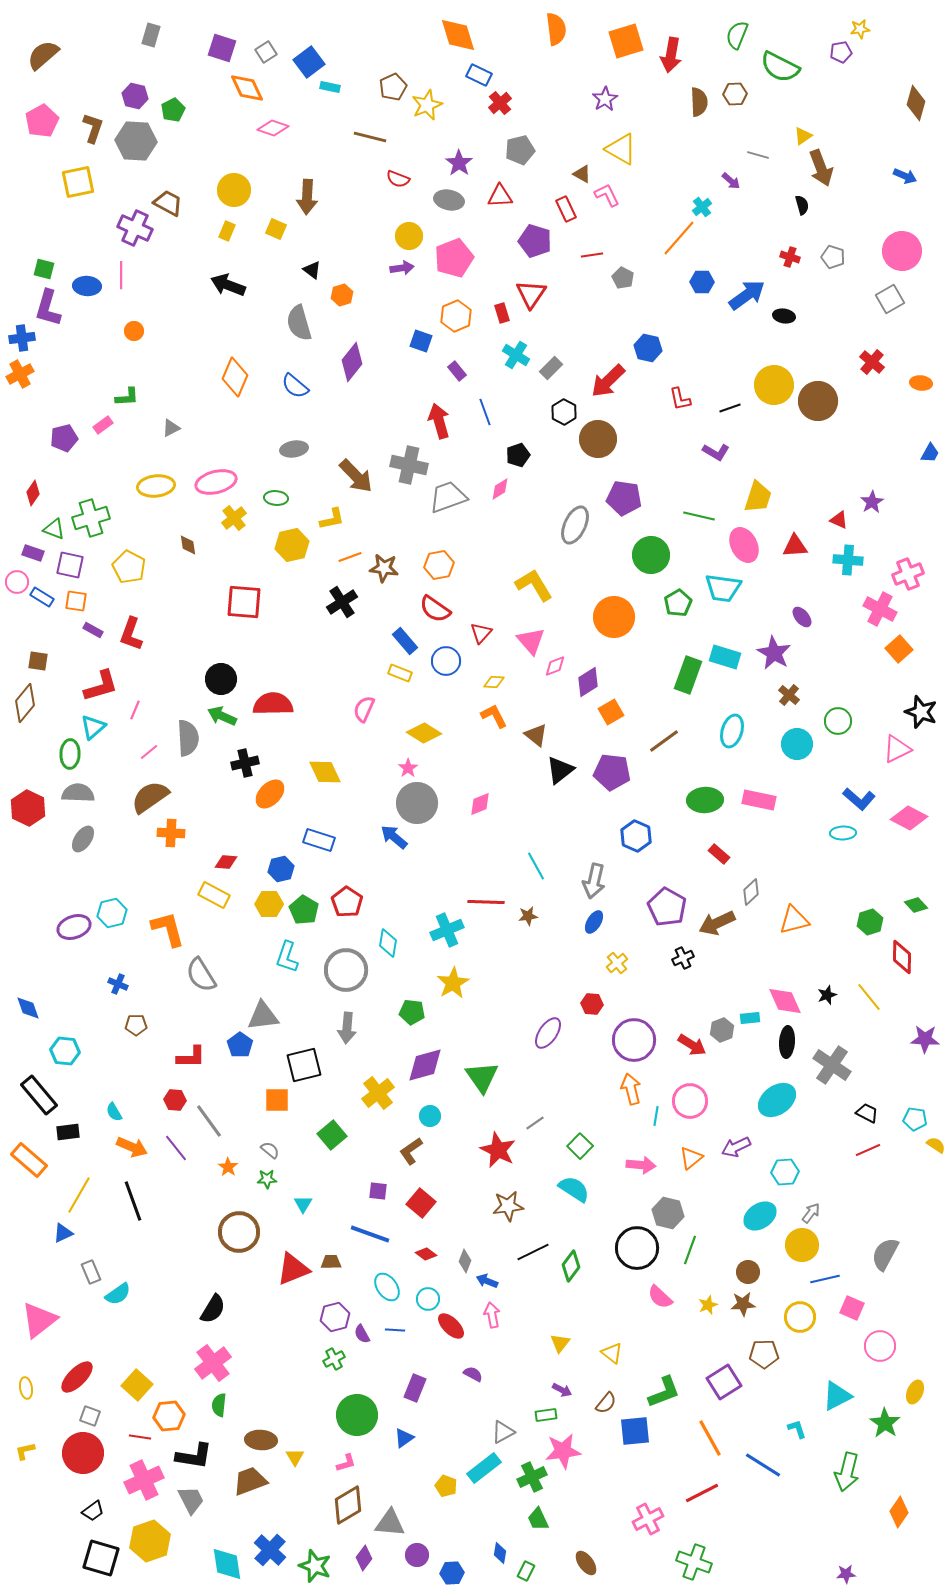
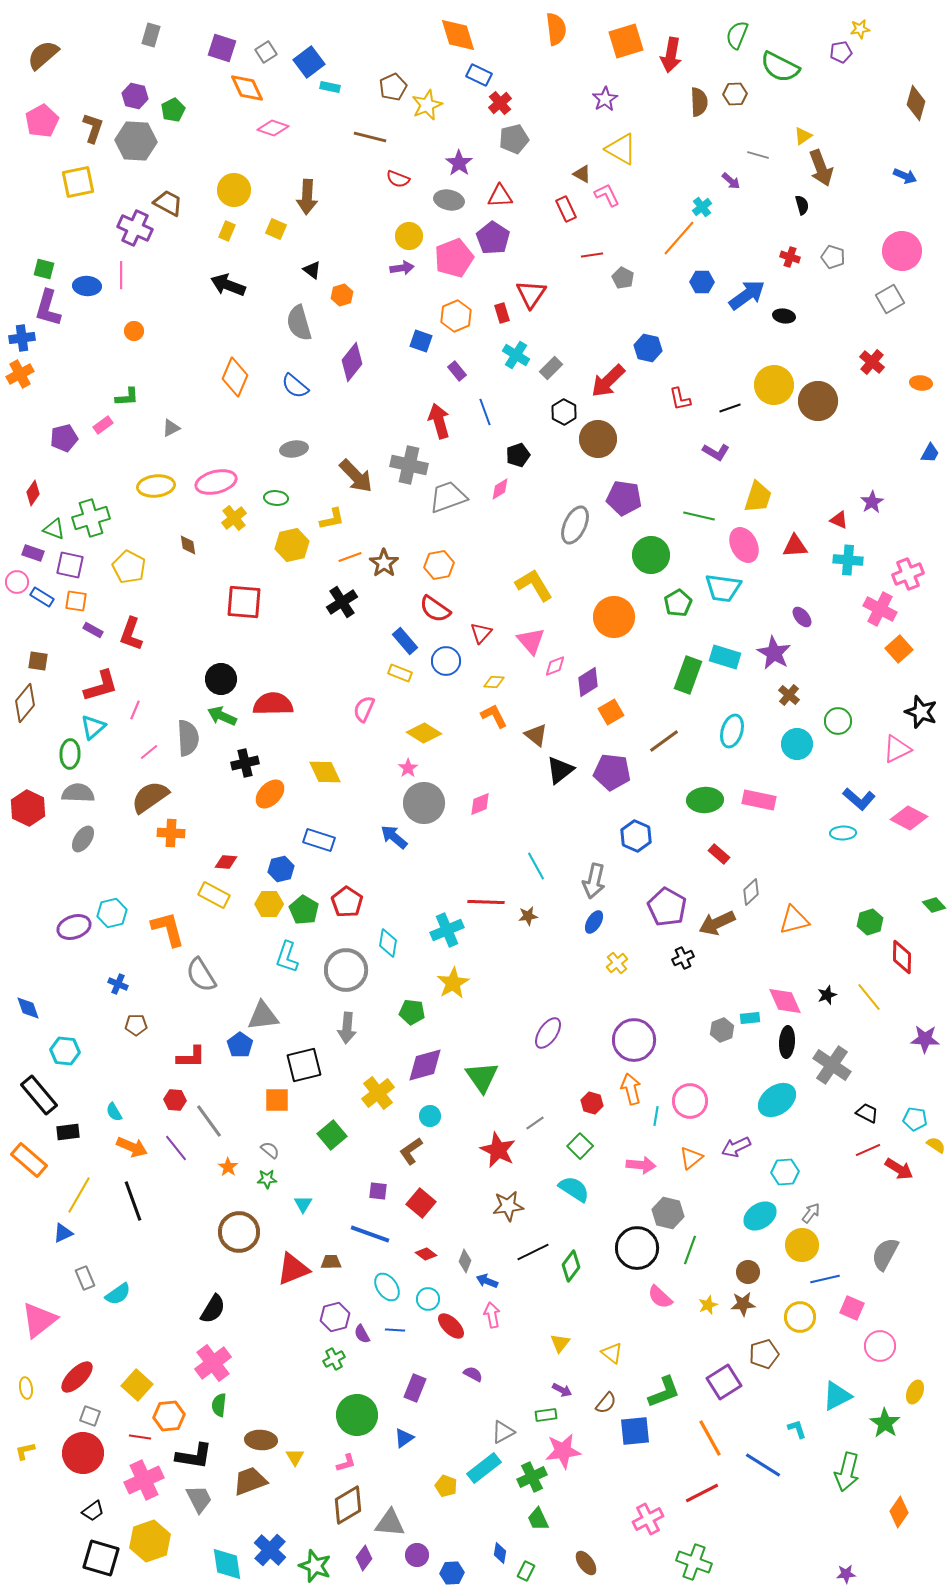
gray pentagon at (520, 150): moved 6 px left, 11 px up
purple pentagon at (535, 241): moved 42 px left, 3 px up; rotated 16 degrees clockwise
brown star at (384, 568): moved 5 px up; rotated 28 degrees clockwise
gray circle at (417, 803): moved 7 px right
green diamond at (916, 905): moved 18 px right
red hexagon at (592, 1004): moved 99 px down; rotated 10 degrees clockwise
red arrow at (692, 1045): moved 207 px right, 124 px down
gray rectangle at (91, 1272): moved 6 px left, 6 px down
brown pentagon at (764, 1354): rotated 16 degrees counterclockwise
gray trapezoid at (191, 1500): moved 8 px right, 1 px up
